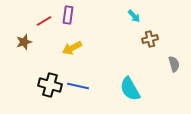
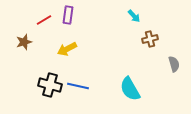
red line: moved 1 px up
yellow arrow: moved 5 px left, 1 px down
